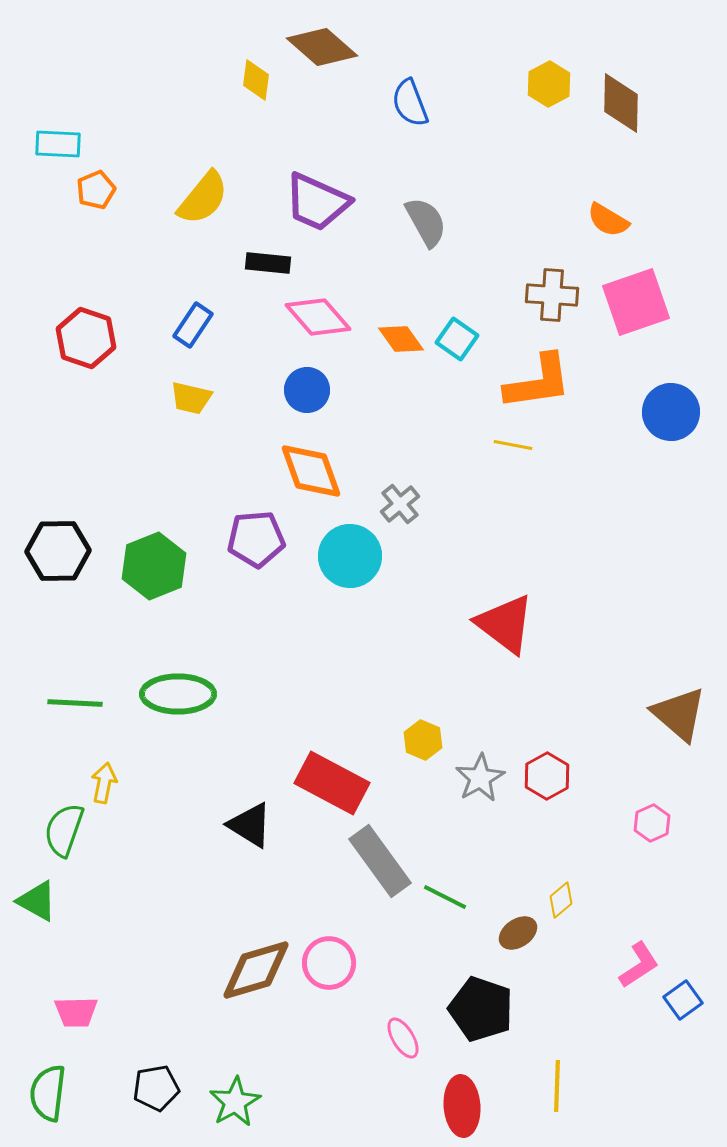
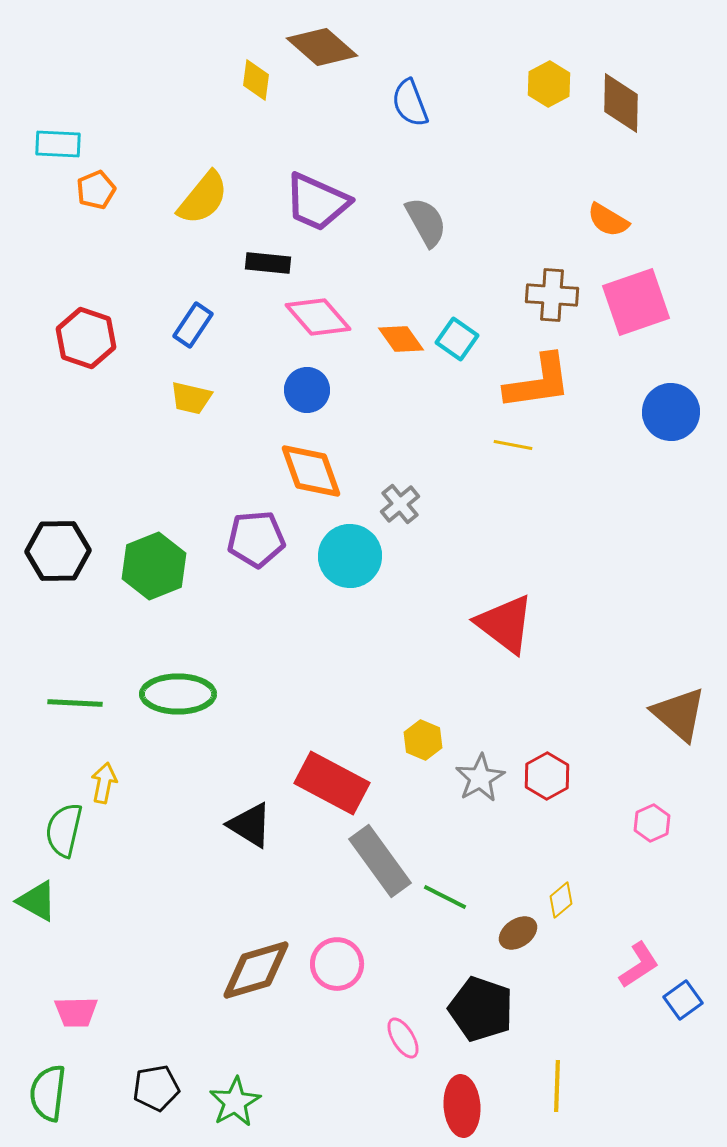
green semicircle at (64, 830): rotated 6 degrees counterclockwise
pink circle at (329, 963): moved 8 px right, 1 px down
